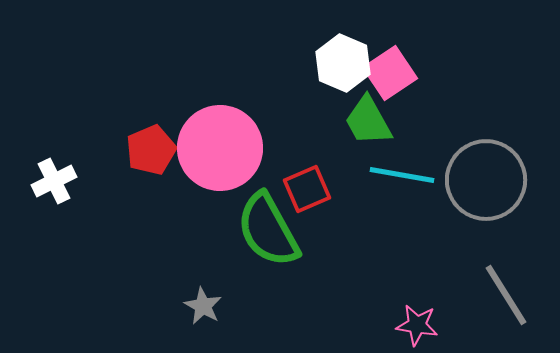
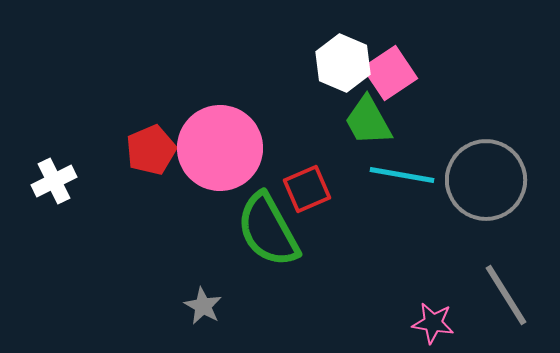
pink star: moved 16 px right, 2 px up
